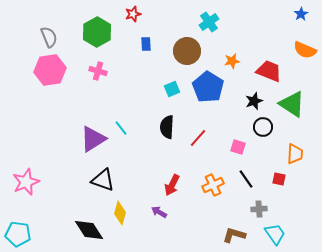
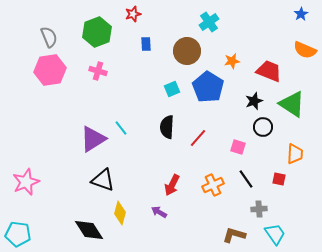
green hexagon: rotated 8 degrees clockwise
